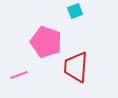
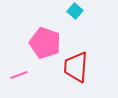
cyan square: rotated 28 degrees counterclockwise
pink pentagon: moved 1 px left, 1 px down
